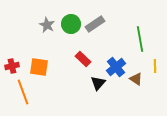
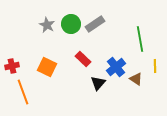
orange square: moved 8 px right; rotated 18 degrees clockwise
